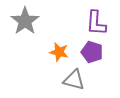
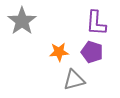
gray star: moved 3 px left
orange star: rotated 18 degrees counterclockwise
gray triangle: rotated 30 degrees counterclockwise
